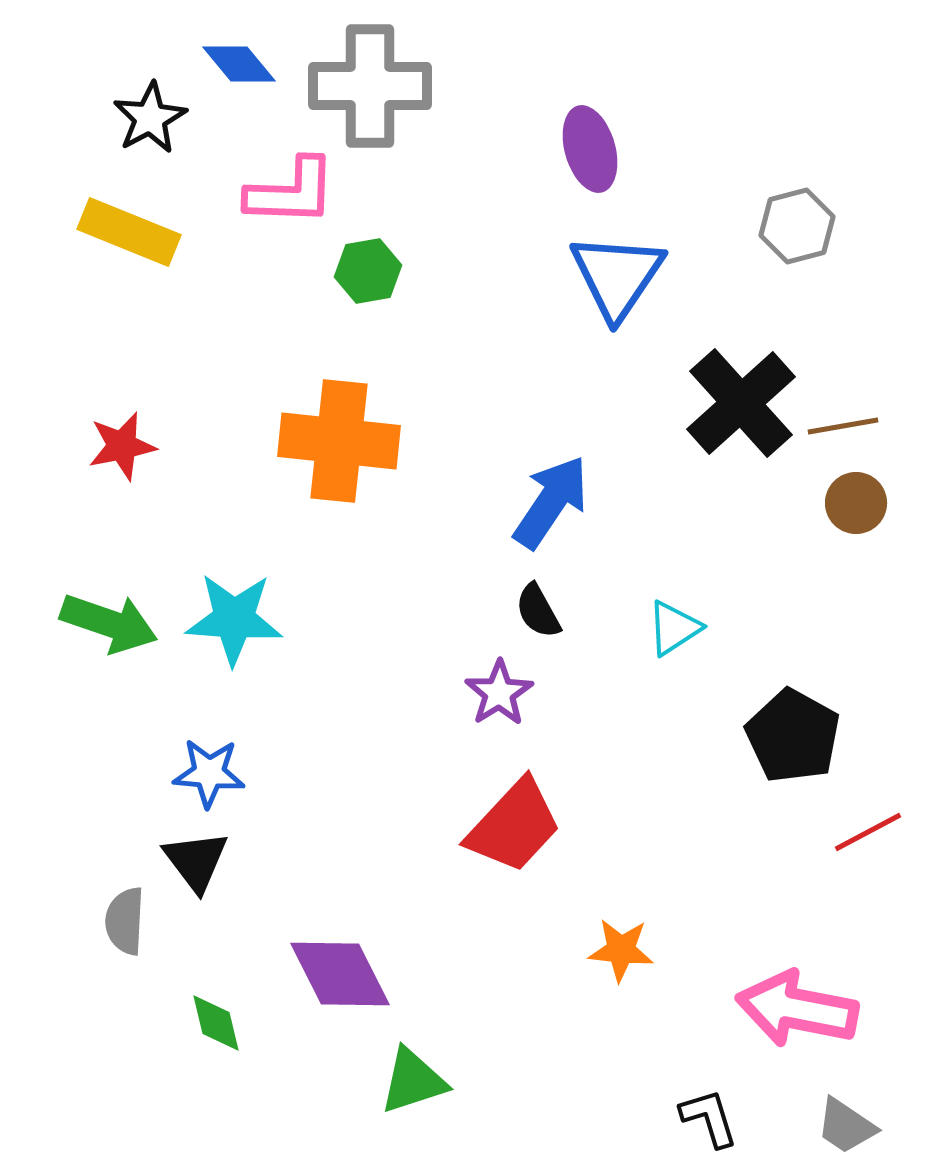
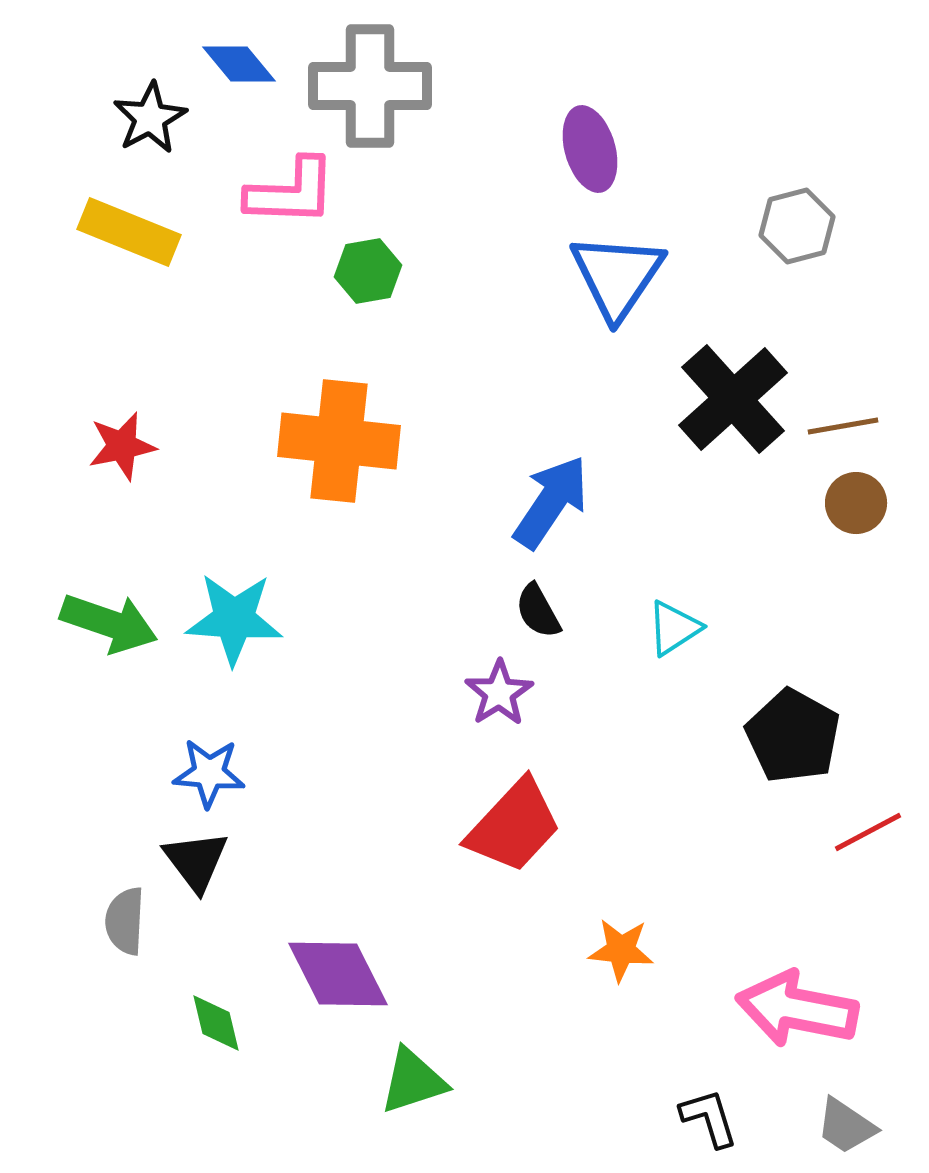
black cross: moved 8 px left, 4 px up
purple diamond: moved 2 px left
